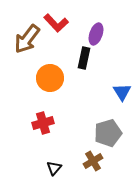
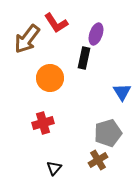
red L-shape: rotated 10 degrees clockwise
brown cross: moved 5 px right, 1 px up
